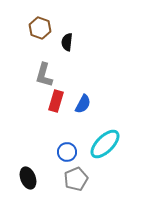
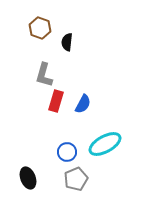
cyan ellipse: rotated 16 degrees clockwise
